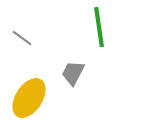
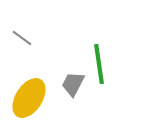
green line: moved 37 px down
gray trapezoid: moved 11 px down
